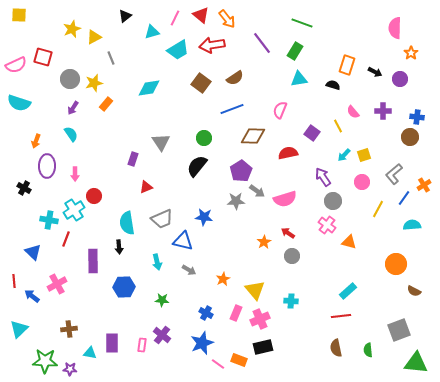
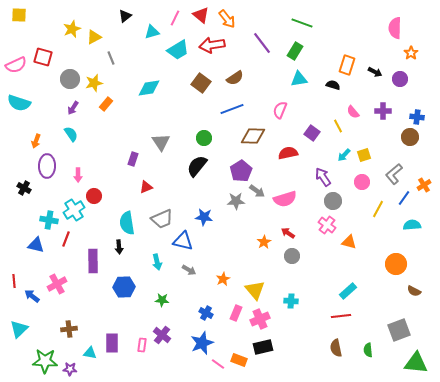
pink arrow at (75, 174): moved 3 px right, 1 px down
blue triangle at (33, 252): moved 3 px right, 7 px up; rotated 30 degrees counterclockwise
